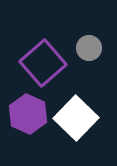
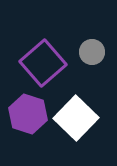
gray circle: moved 3 px right, 4 px down
purple hexagon: rotated 6 degrees counterclockwise
